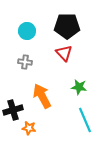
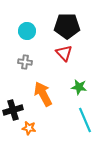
orange arrow: moved 1 px right, 2 px up
